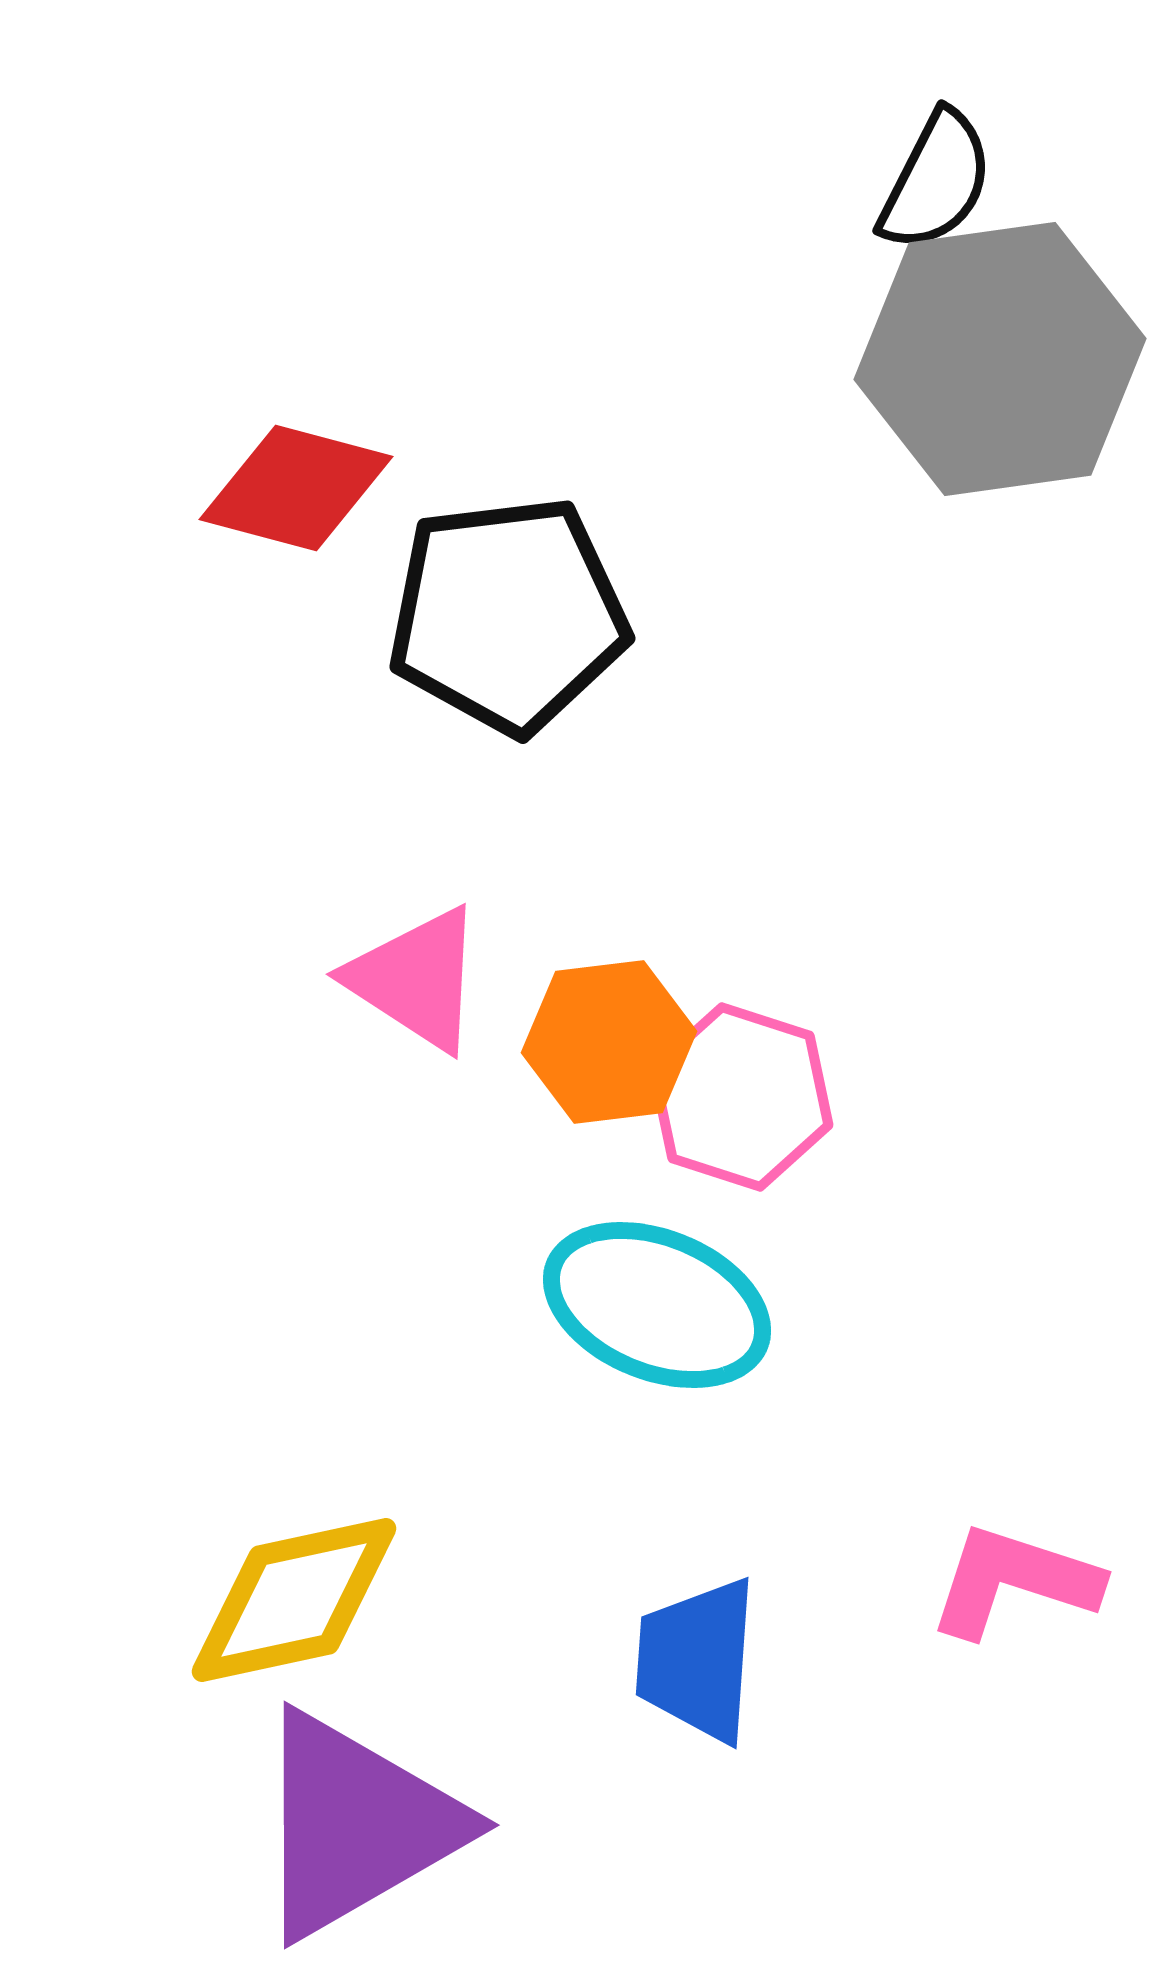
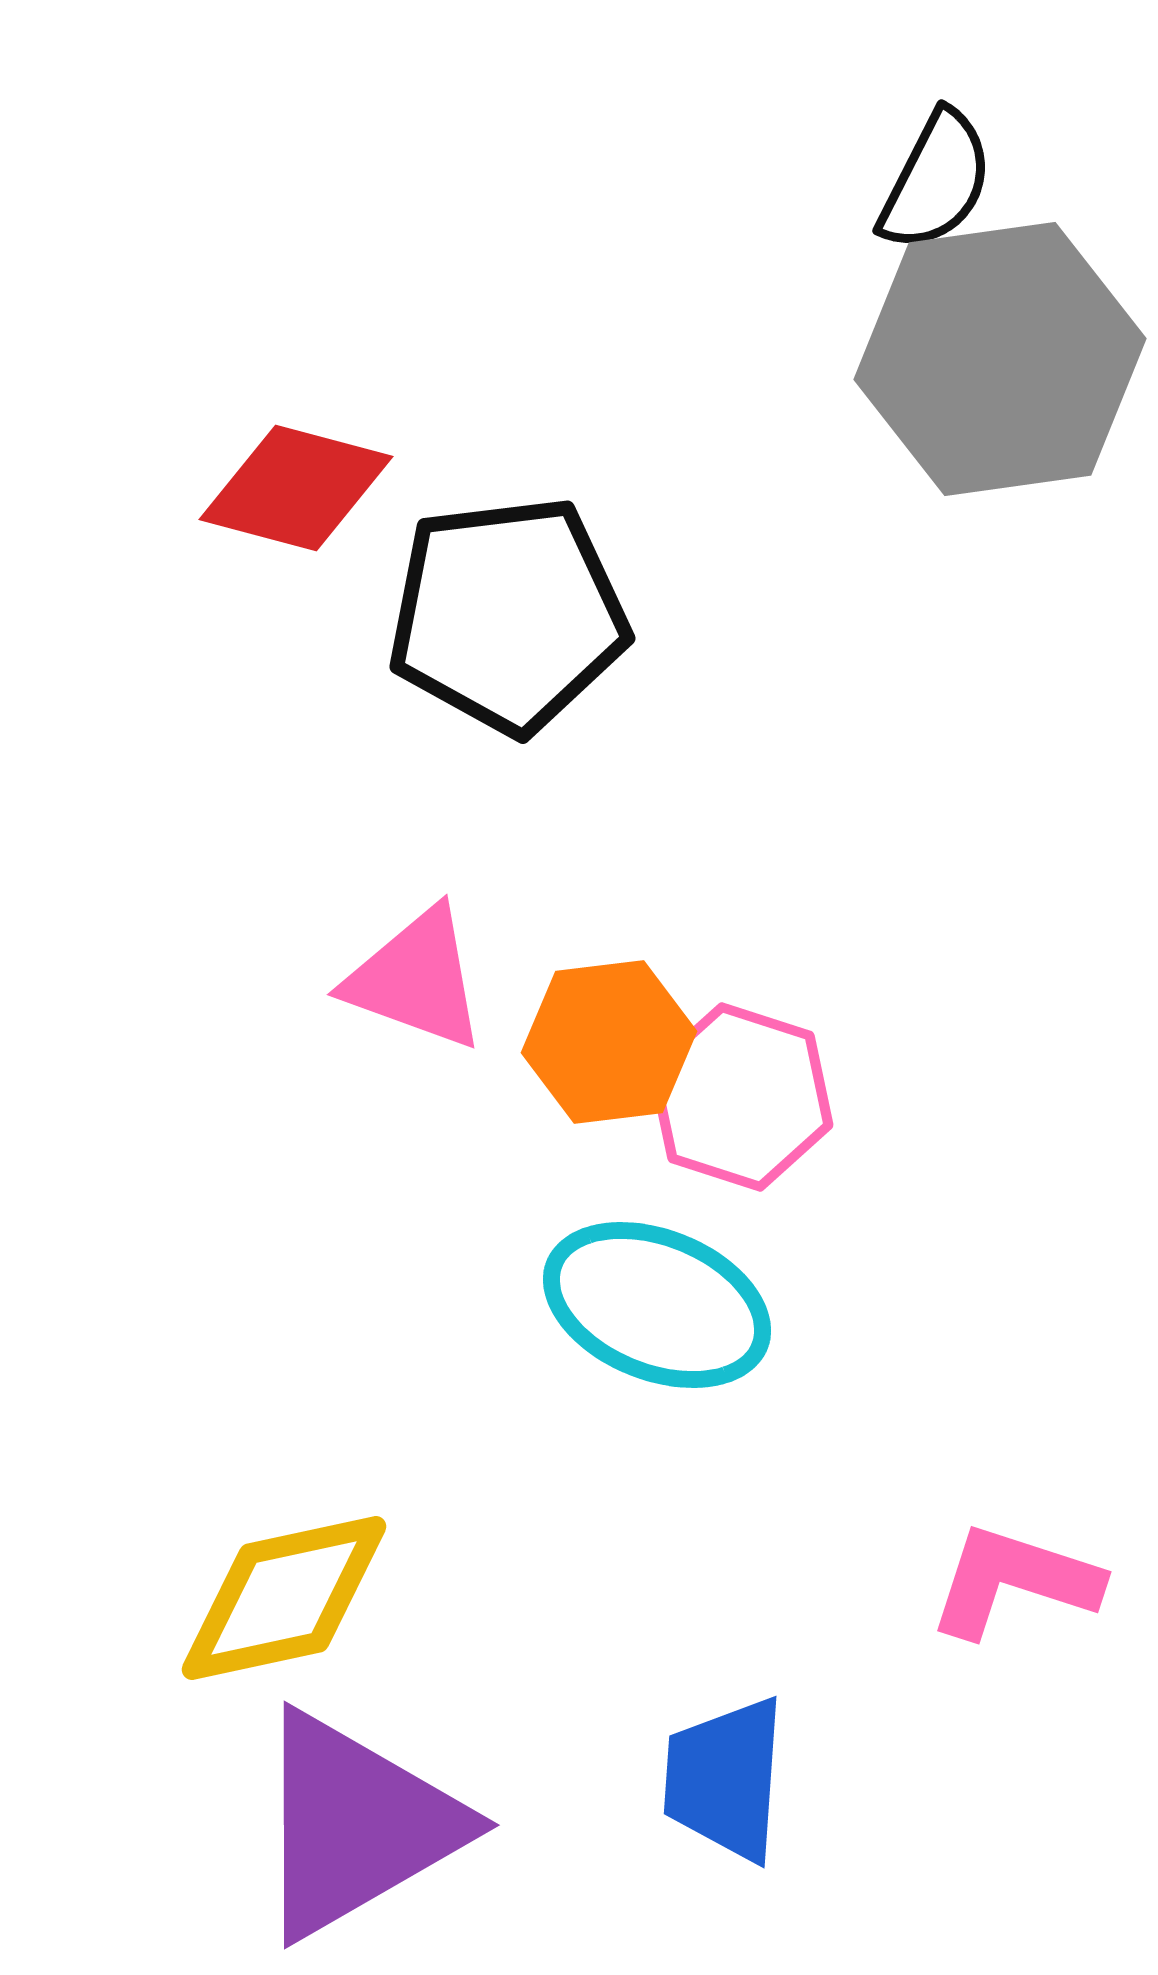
pink triangle: rotated 13 degrees counterclockwise
yellow diamond: moved 10 px left, 2 px up
blue trapezoid: moved 28 px right, 119 px down
